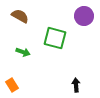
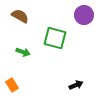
purple circle: moved 1 px up
black arrow: rotated 72 degrees clockwise
